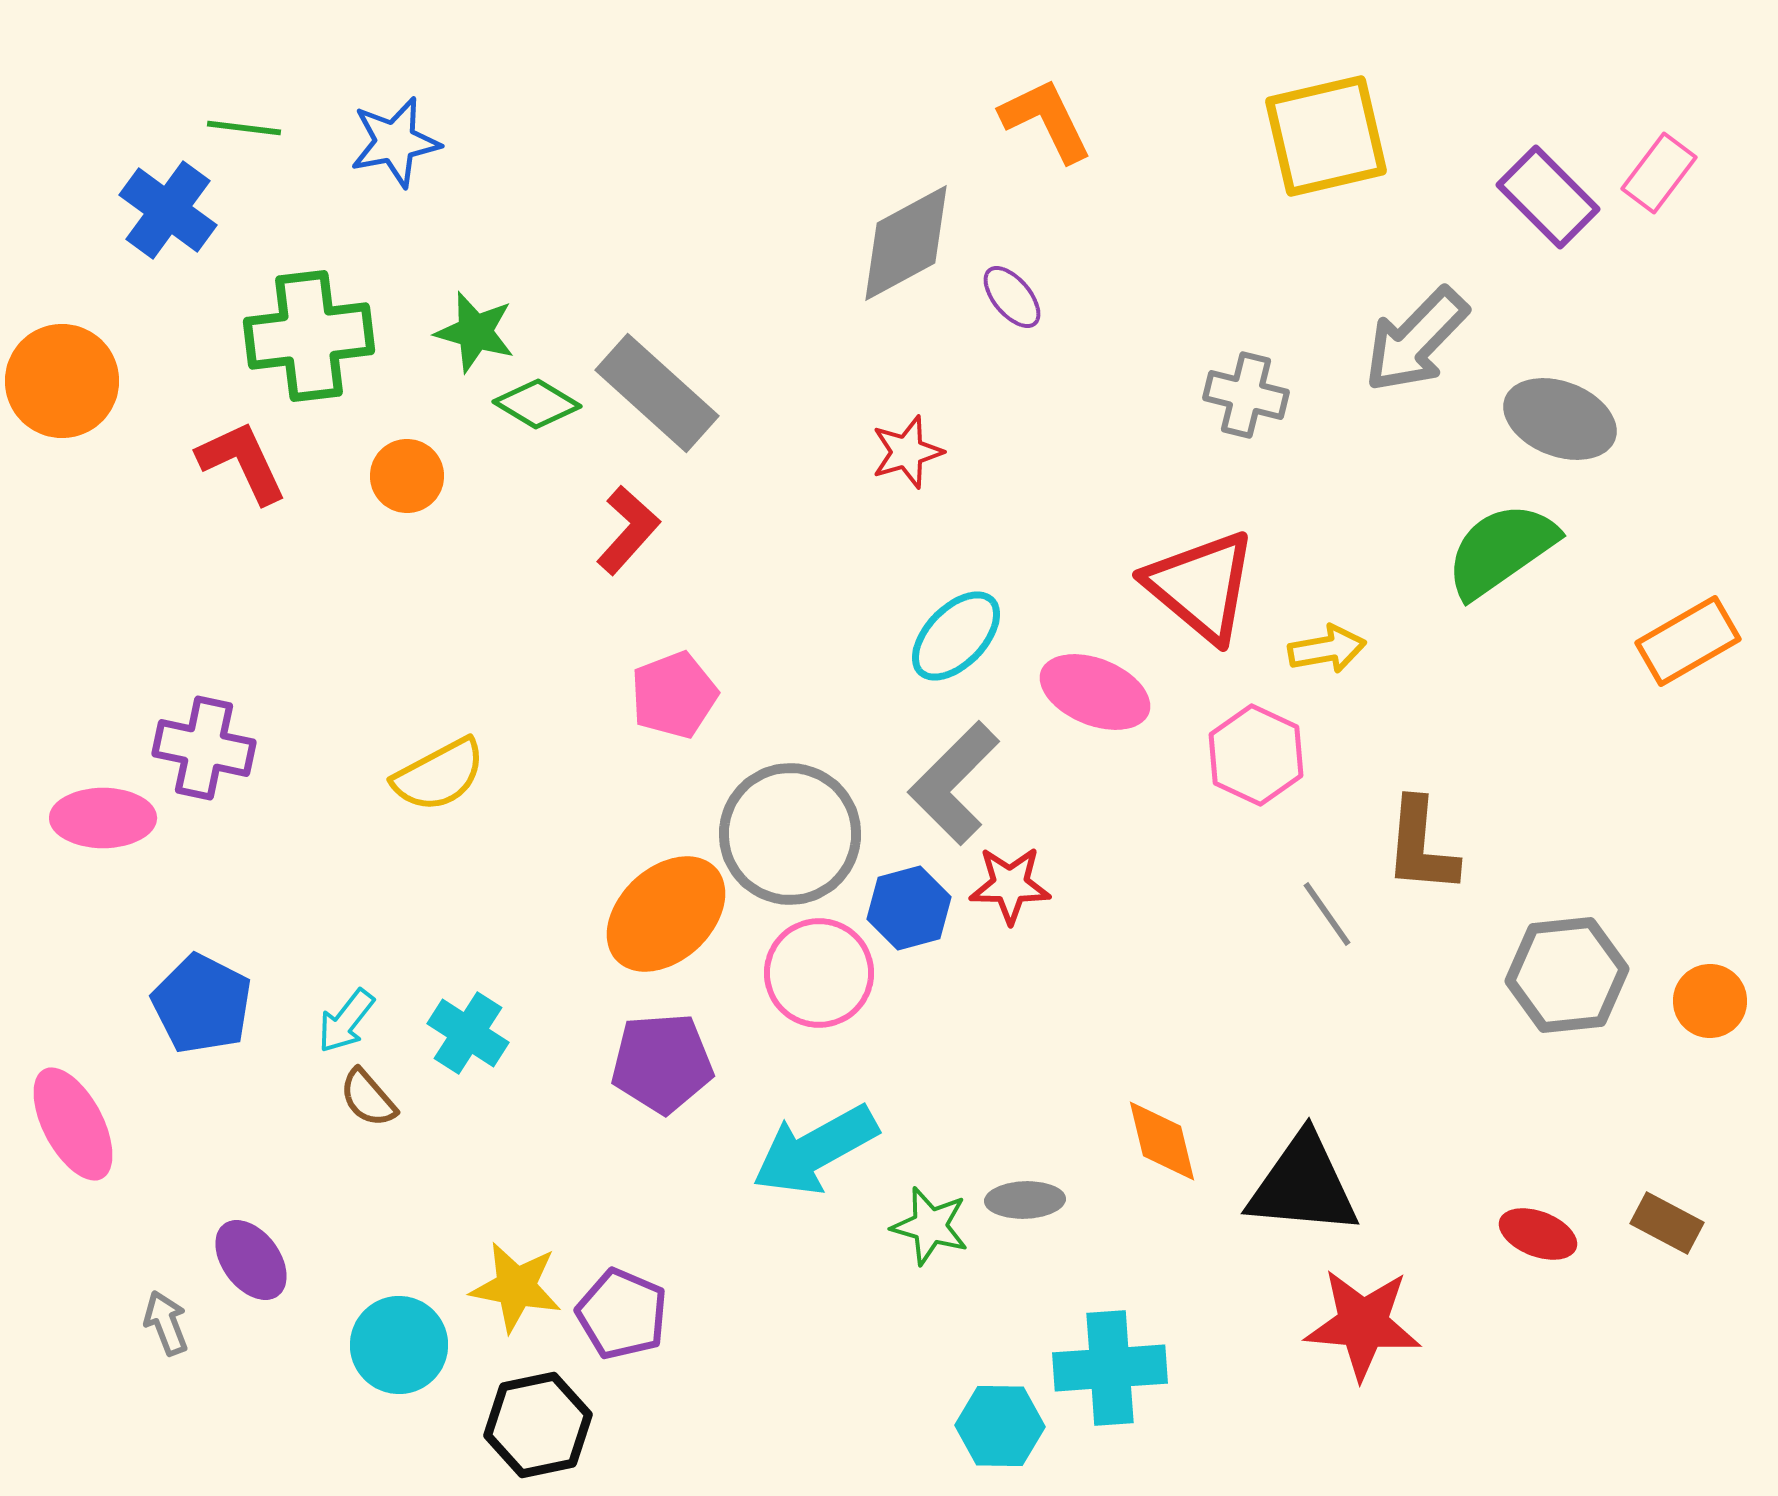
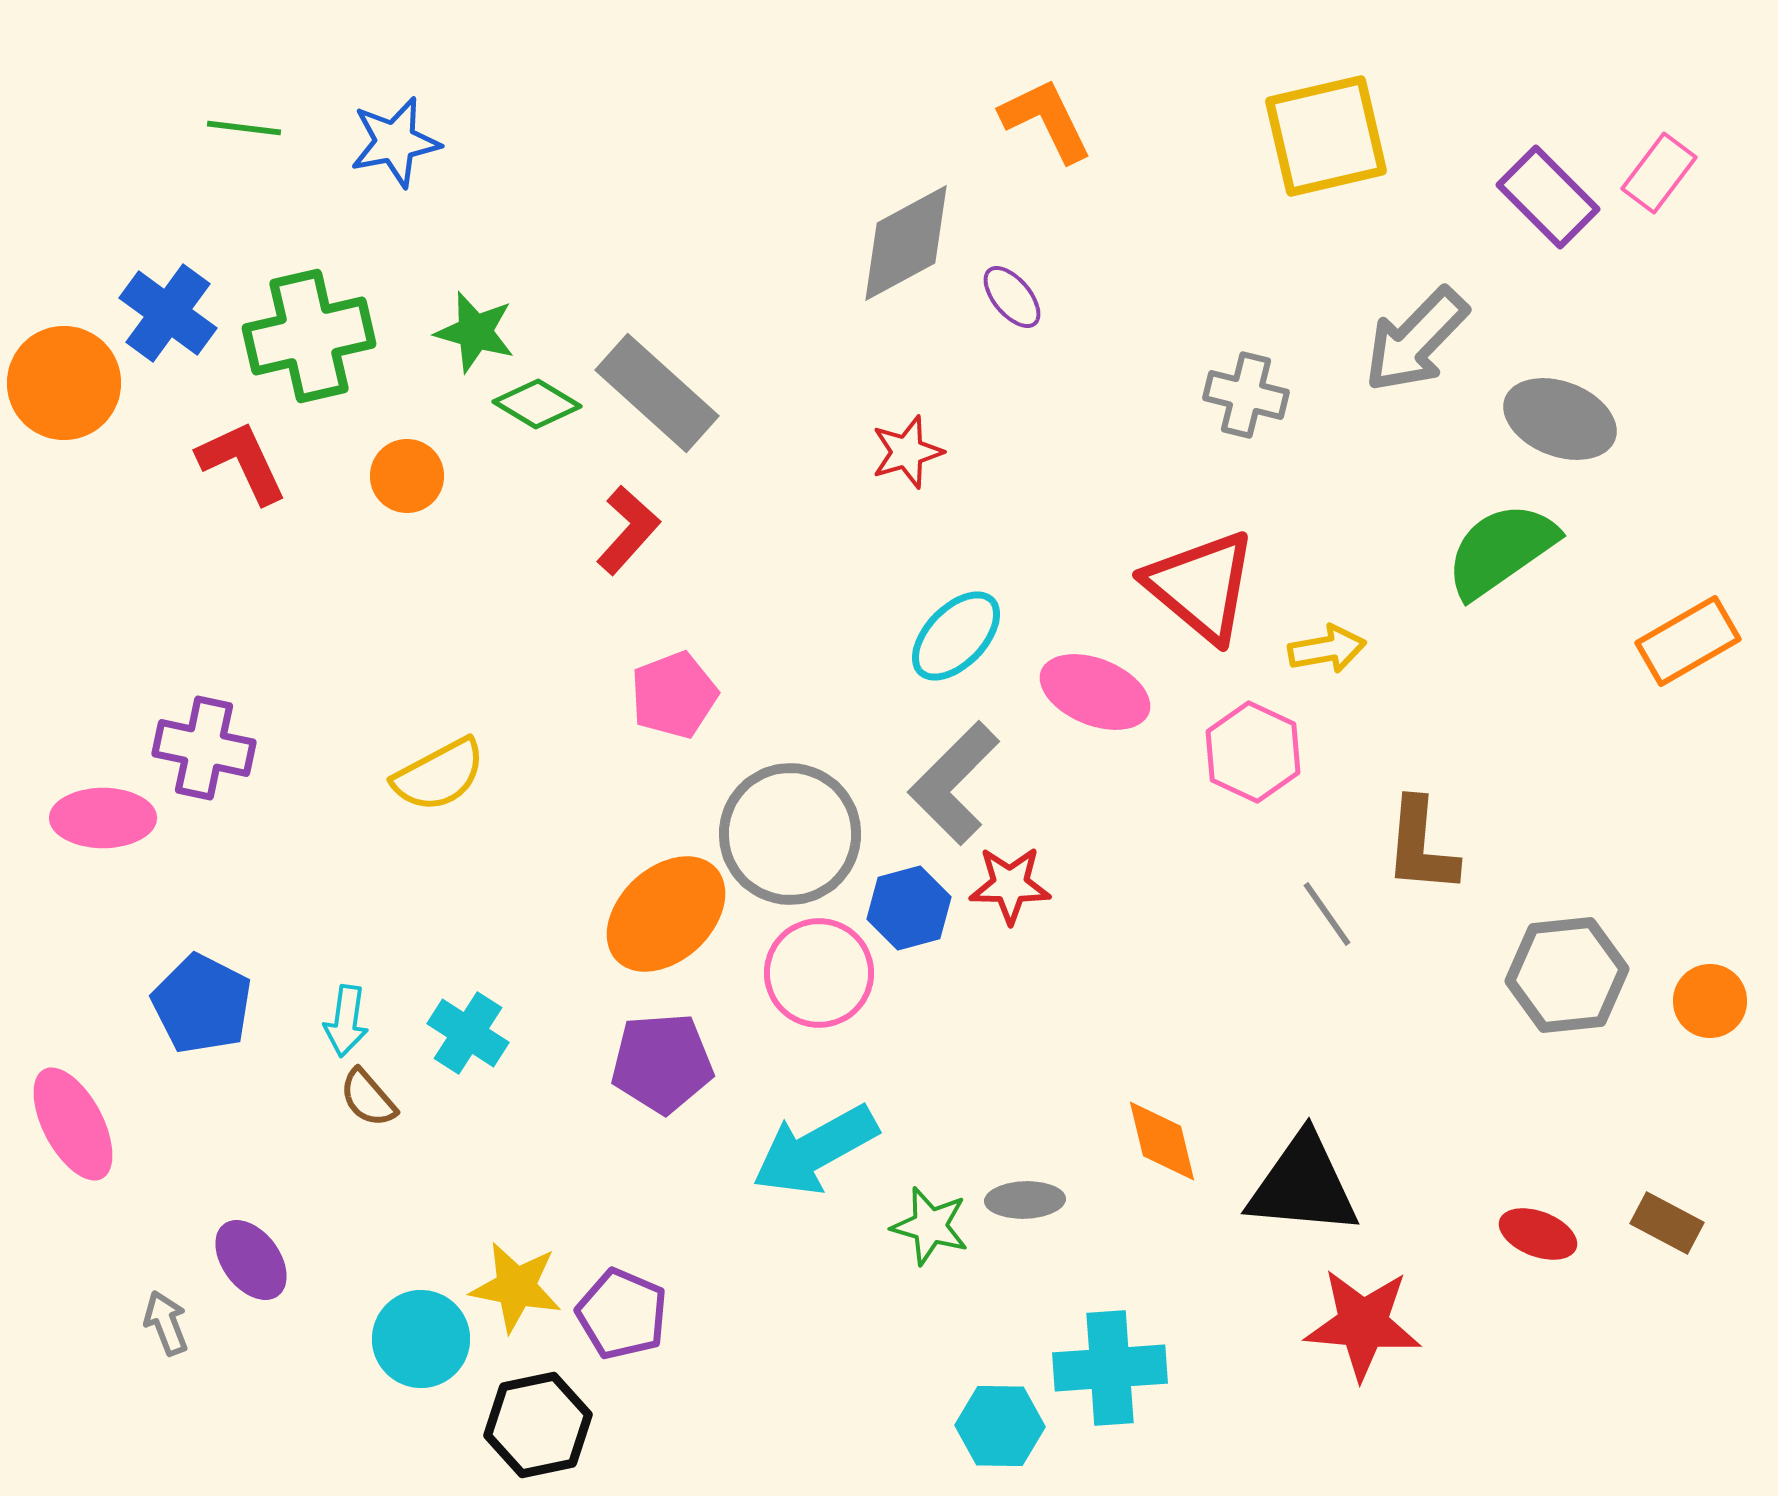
blue cross at (168, 210): moved 103 px down
green cross at (309, 336): rotated 6 degrees counterclockwise
orange circle at (62, 381): moved 2 px right, 2 px down
pink hexagon at (1256, 755): moved 3 px left, 3 px up
cyan arrow at (346, 1021): rotated 30 degrees counterclockwise
cyan circle at (399, 1345): moved 22 px right, 6 px up
